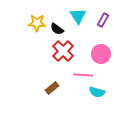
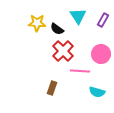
pink line: moved 3 px left, 4 px up
brown rectangle: rotated 32 degrees counterclockwise
